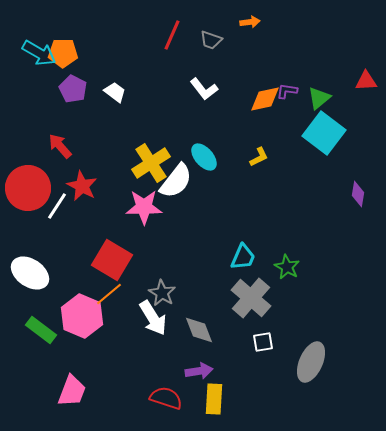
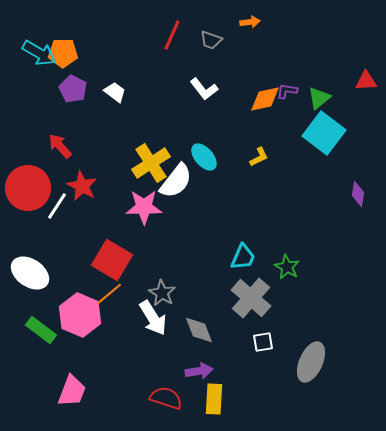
pink hexagon: moved 2 px left, 1 px up
